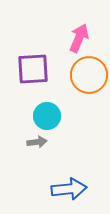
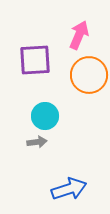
pink arrow: moved 3 px up
purple square: moved 2 px right, 9 px up
cyan circle: moved 2 px left
blue arrow: rotated 12 degrees counterclockwise
